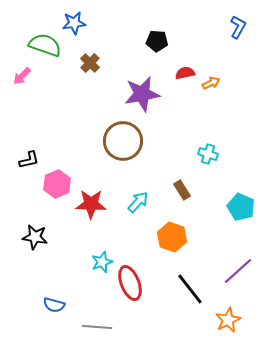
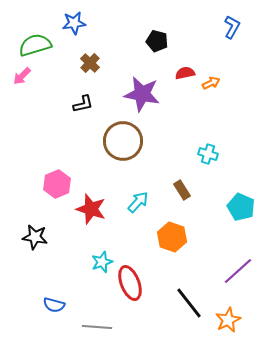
blue L-shape: moved 6 px left
black pentagon: rotated 10 degrees clockwise
green semicircle: moved 10 px left; rotated 36 degrees counterclockwise
purple star: rotated 21 degrees clockwise
black L-shape: moved 54 px right, 56 px up
red star: moved 5 px down; rotated 16 degrees clockwise
black line: moved 1 px left, 14 px down
